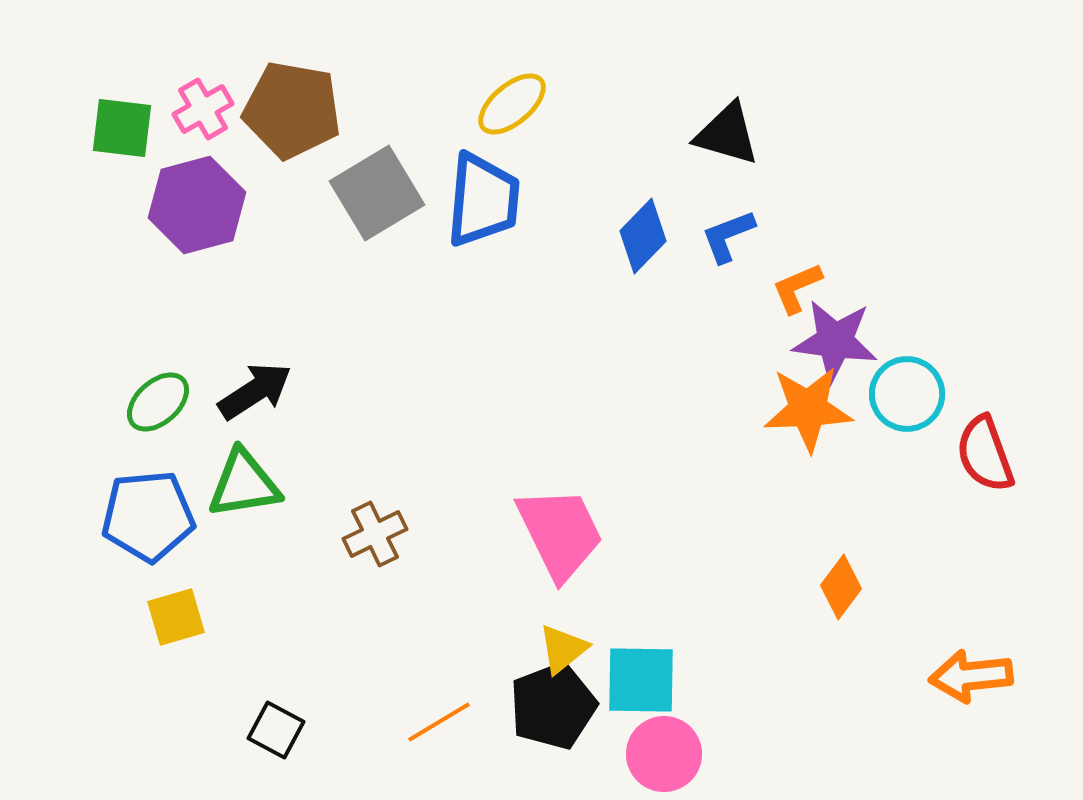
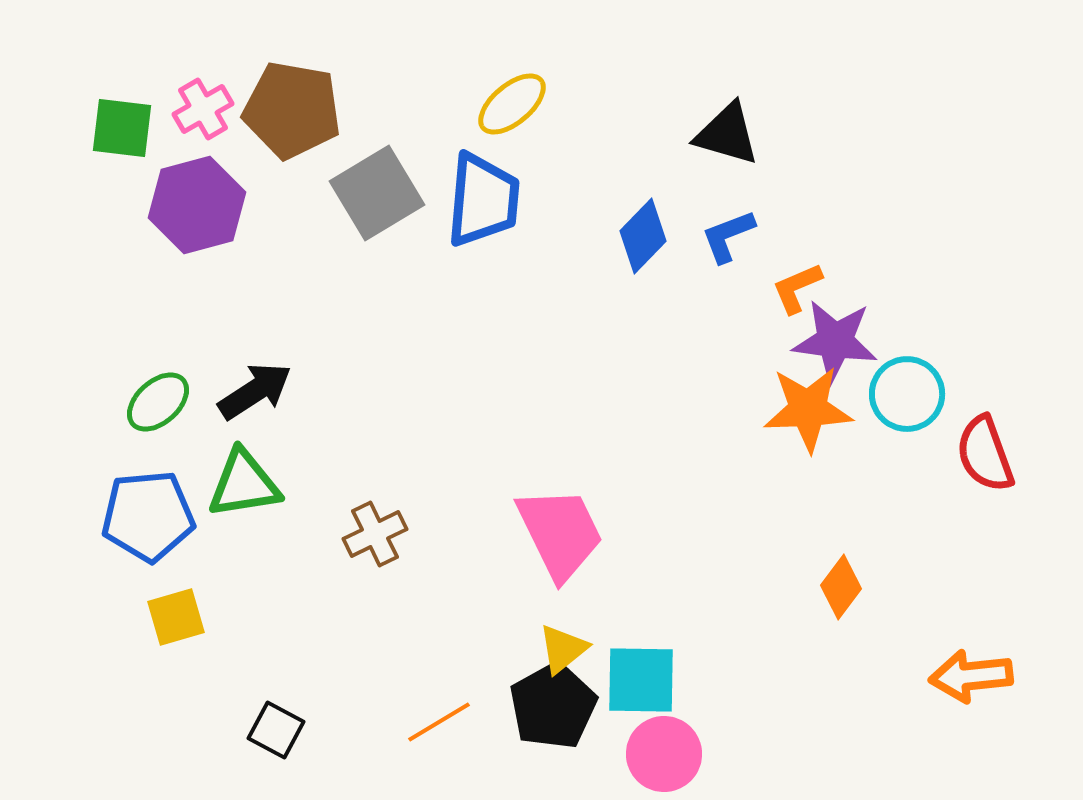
black pentagon: rotated 8 degrees counterclockwise
